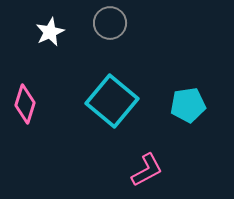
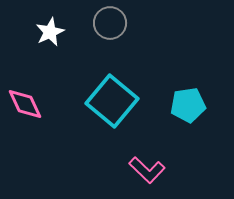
pink diamond: rotated 42 degrees counterclockwise
pink L-shape: rotated 72 degrees clockwise
